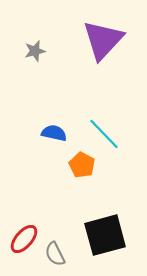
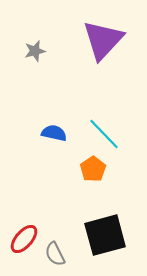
orange pentagon: moved 11 px right, 4 px down; rotated 10 degrees clockwise
